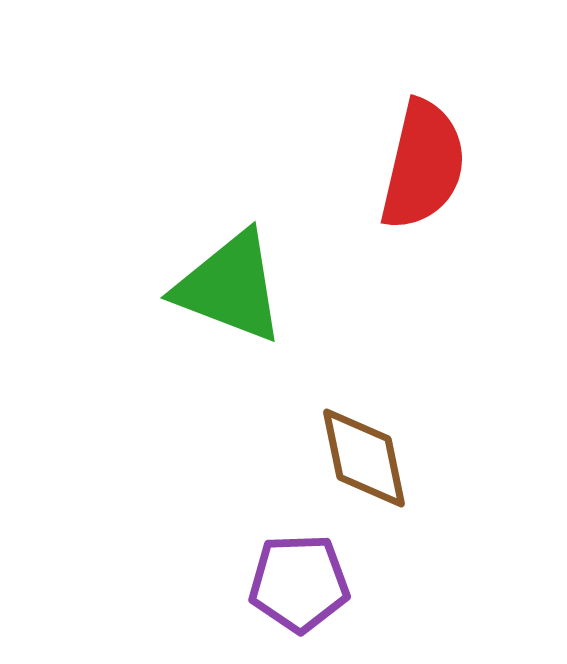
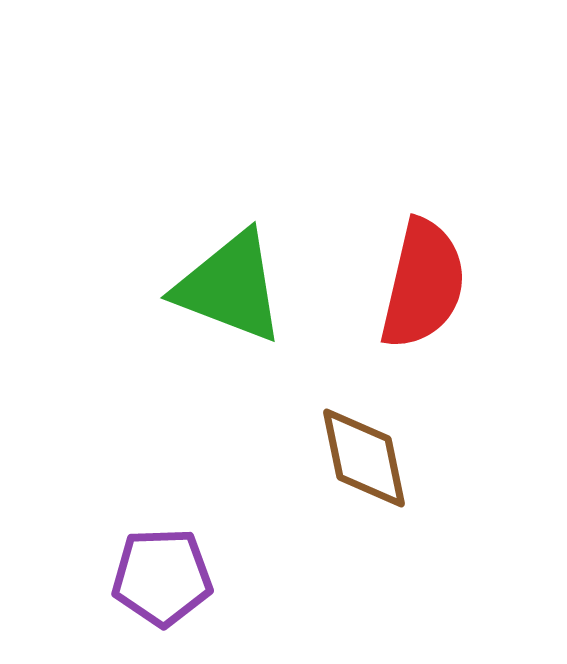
red semicircle: moved 119 px down
purple pentagon: moved 137 px left, 6 px up
